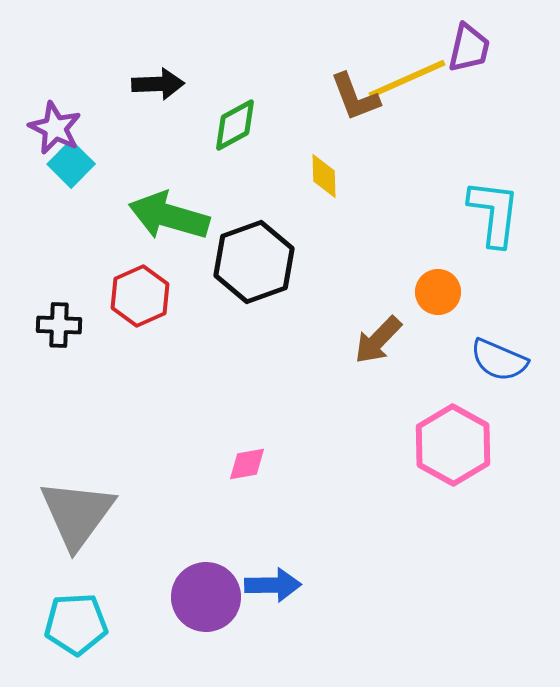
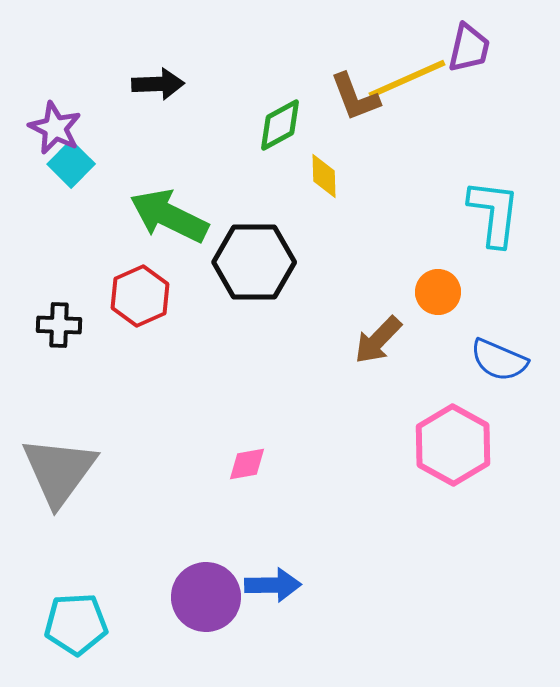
green diamond: moved 45 px right
green arrow: rotated 10 degrees clockwise
black hexagon: rotated 20 degrees clockwise
gray triangle: moved 18 px left, 43 px up
